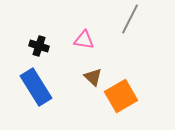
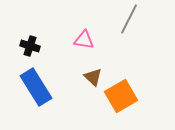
gray line: moved 1 px left
black cross: moved 9 px left
